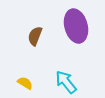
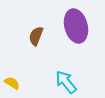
brown semicircle: moved 1 px right
yellow semicircle: moved 13 px left
